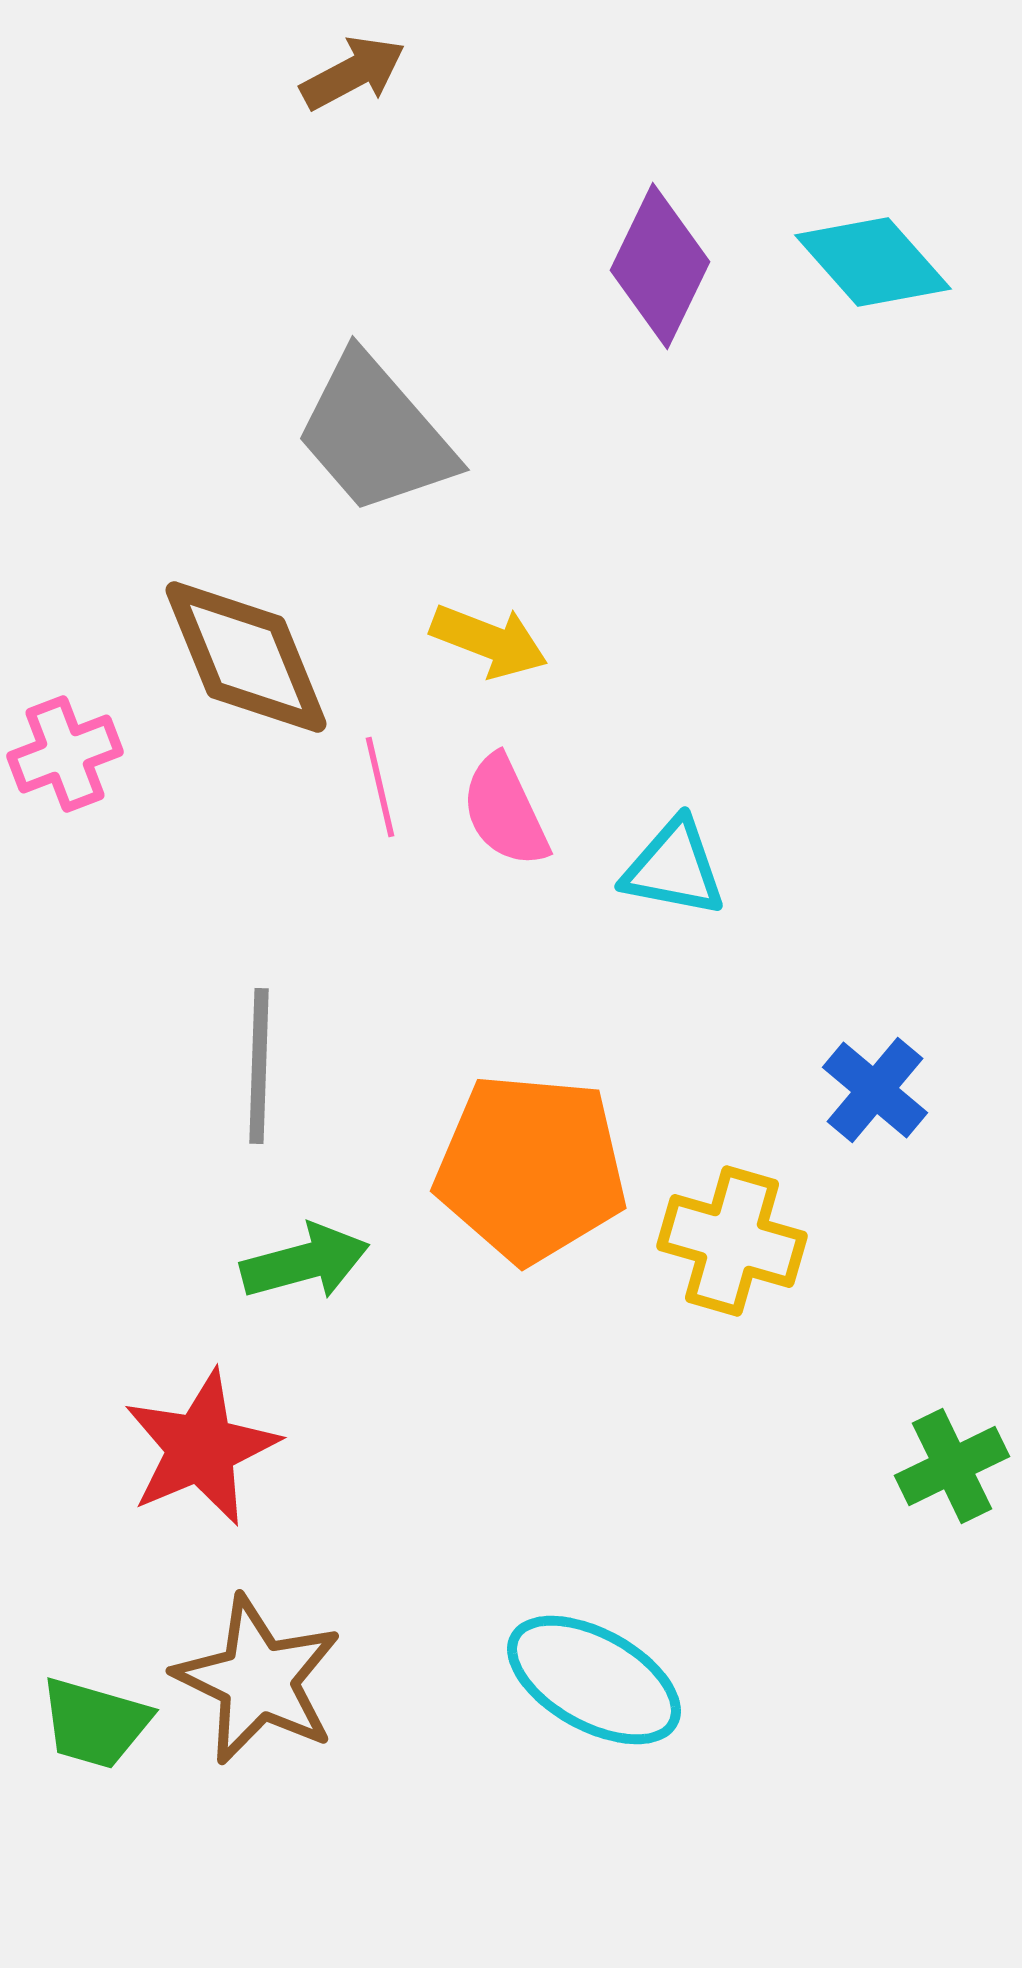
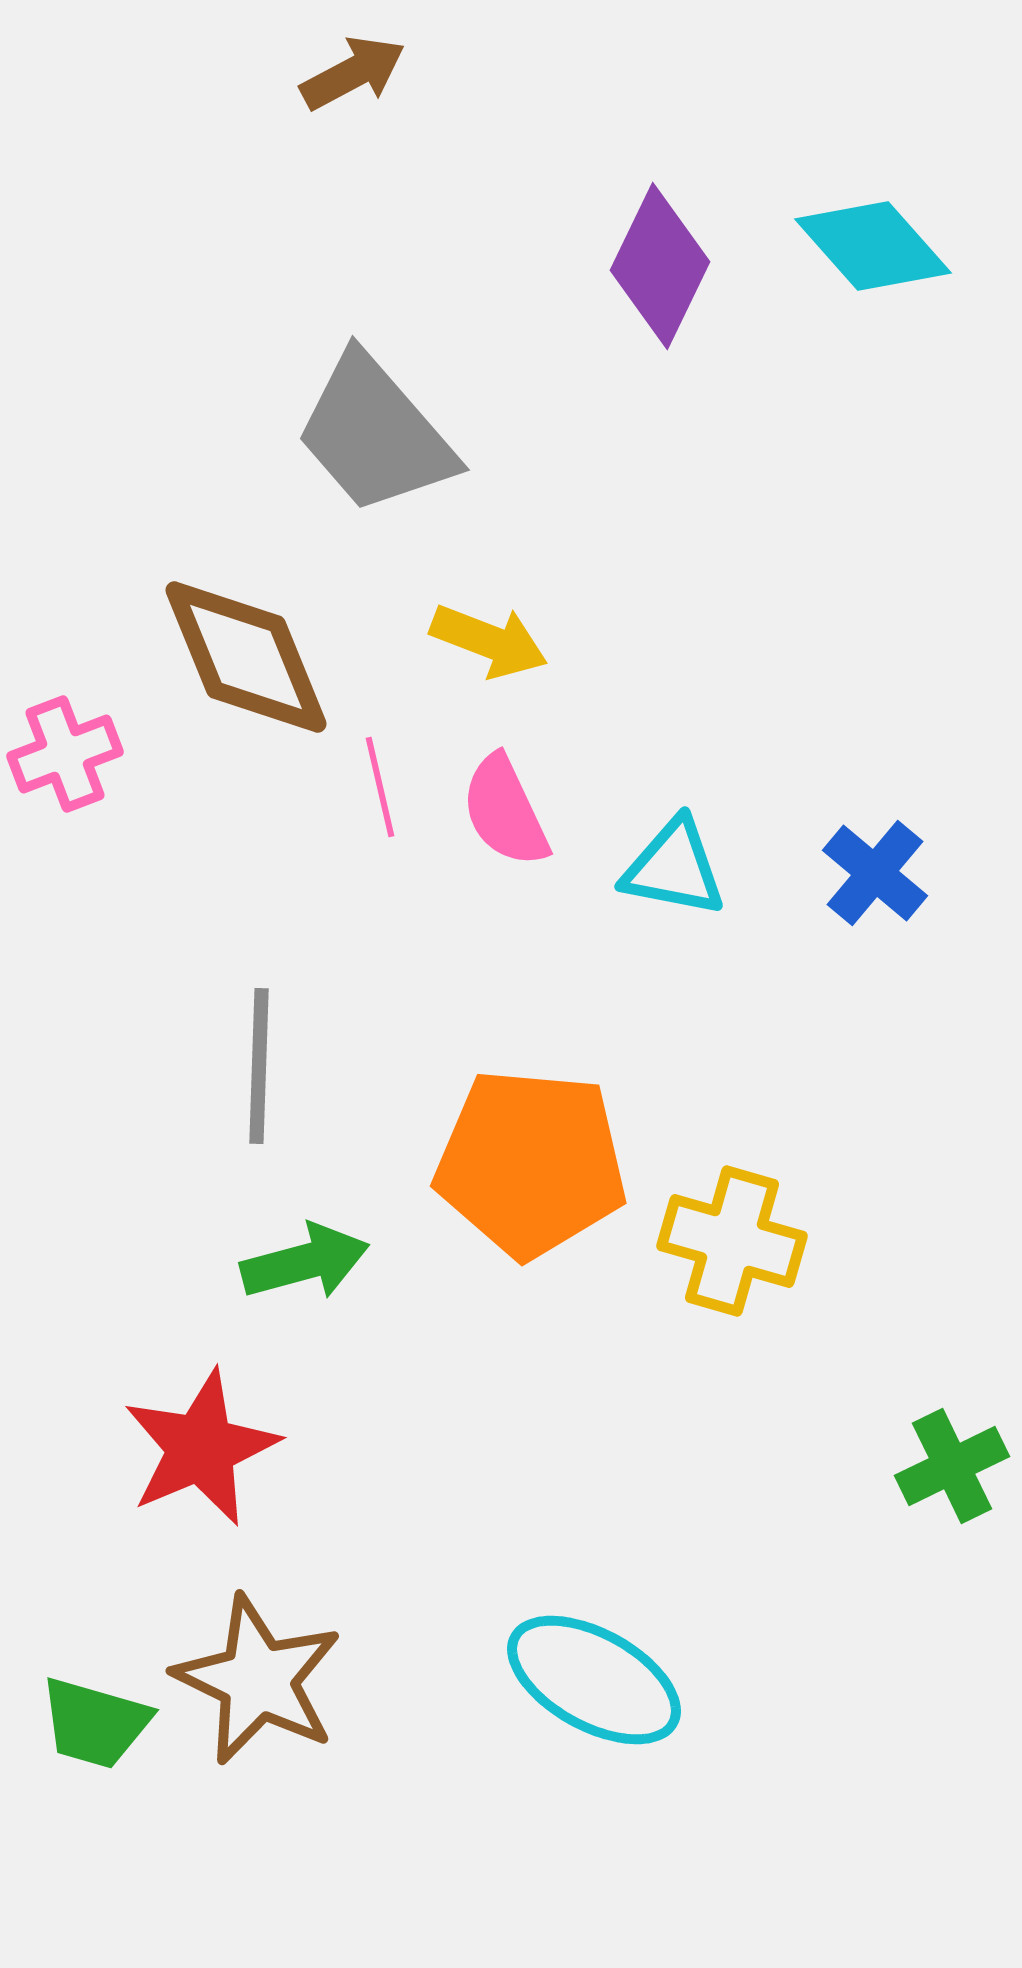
cyan diamond: moved 16 px up
blue cross: moved 217 px up
orange pentagon: moved 5 px up
